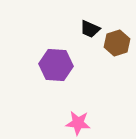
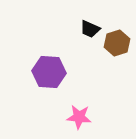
purple hexagon: moved 7 px left, 7 px down
pink star: moved 1 px right, 6 px up
